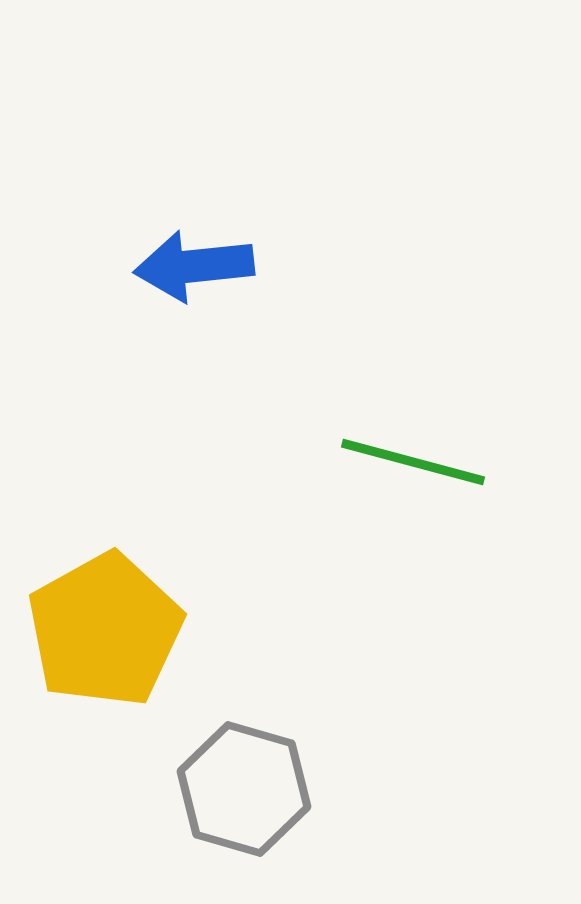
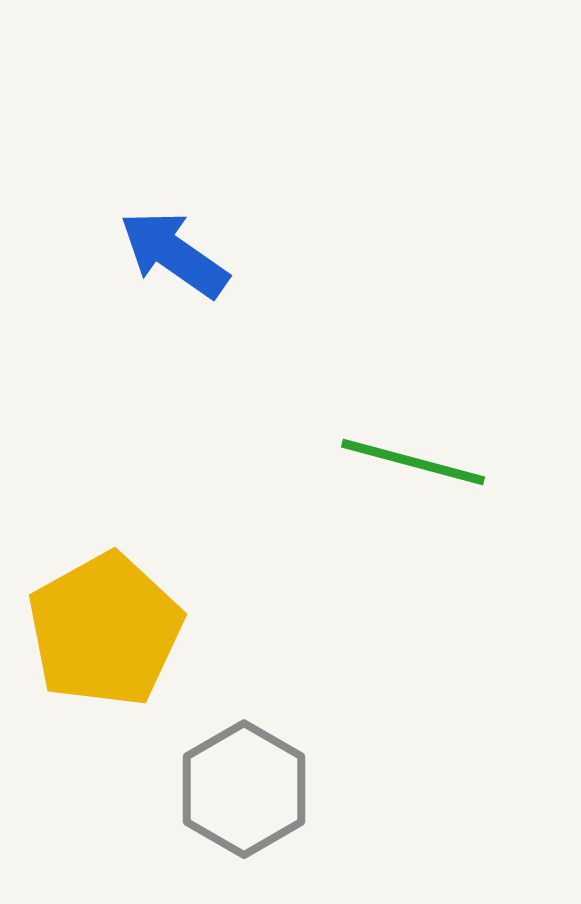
blue arrow: moved 20 px left, 12 px up; rotated 41 degrees clockwise
gray hexagon: rotated 14 degrees clockwise
